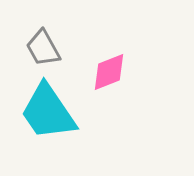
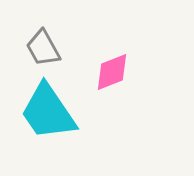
pink diamond: moved 3 px right
